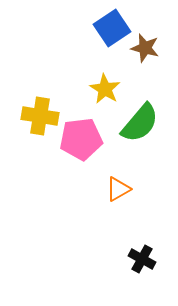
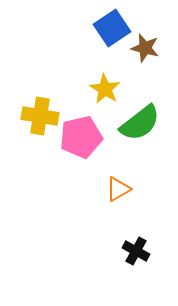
green semicircle: rotated 12 degrees clockwise
pink pentagon: moved 2 px up; rotated 6 degrees counterclockwise
black cross: moved 6 px left, 8 px up
